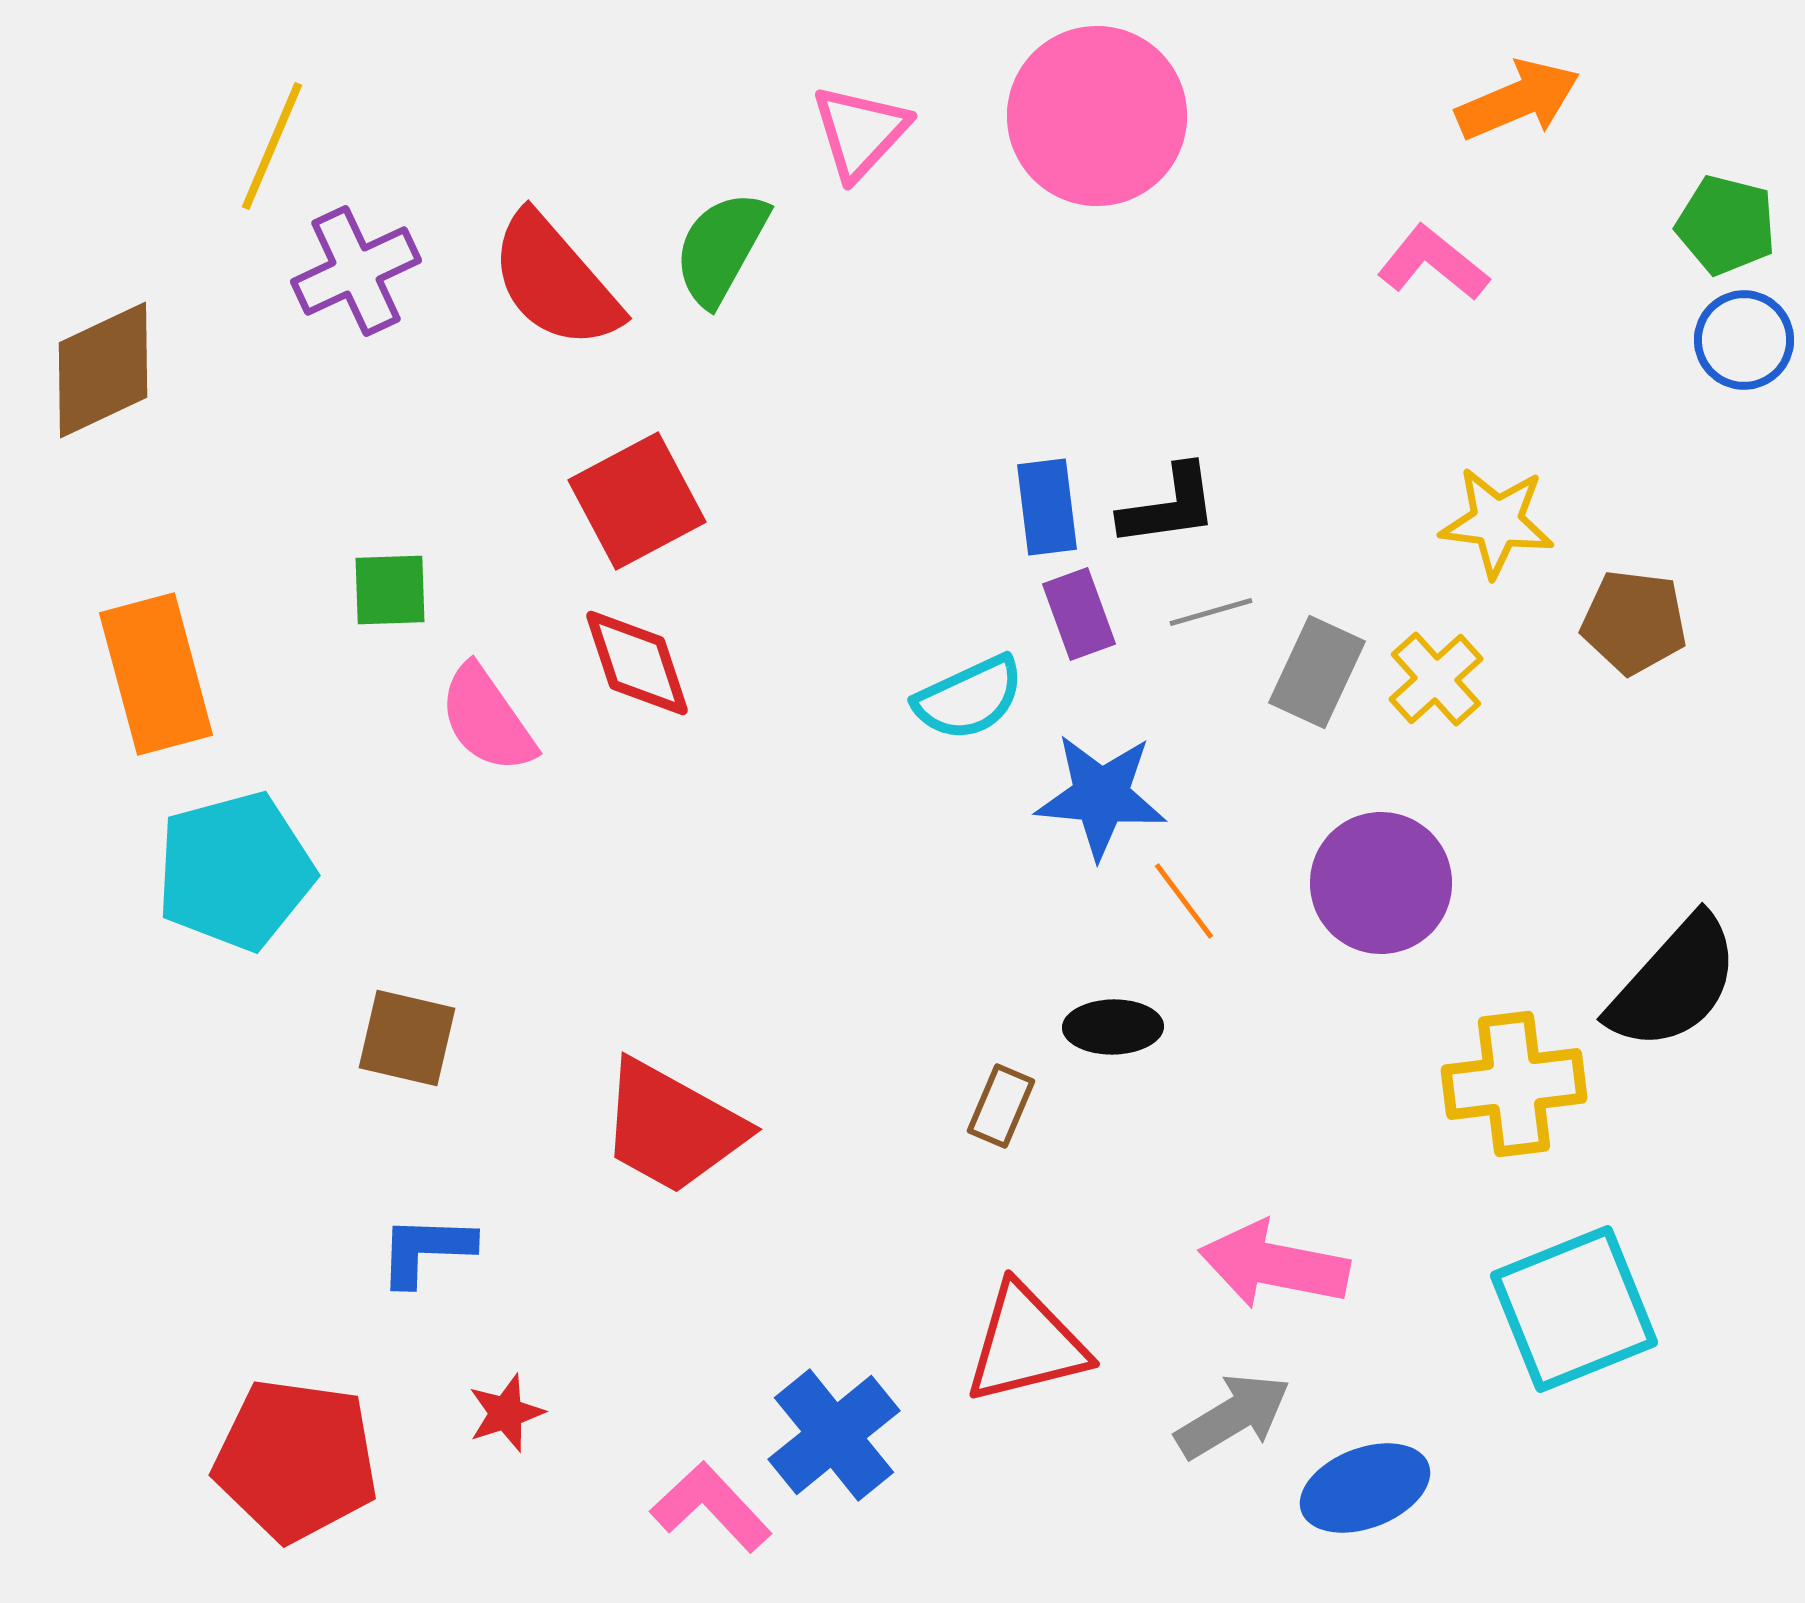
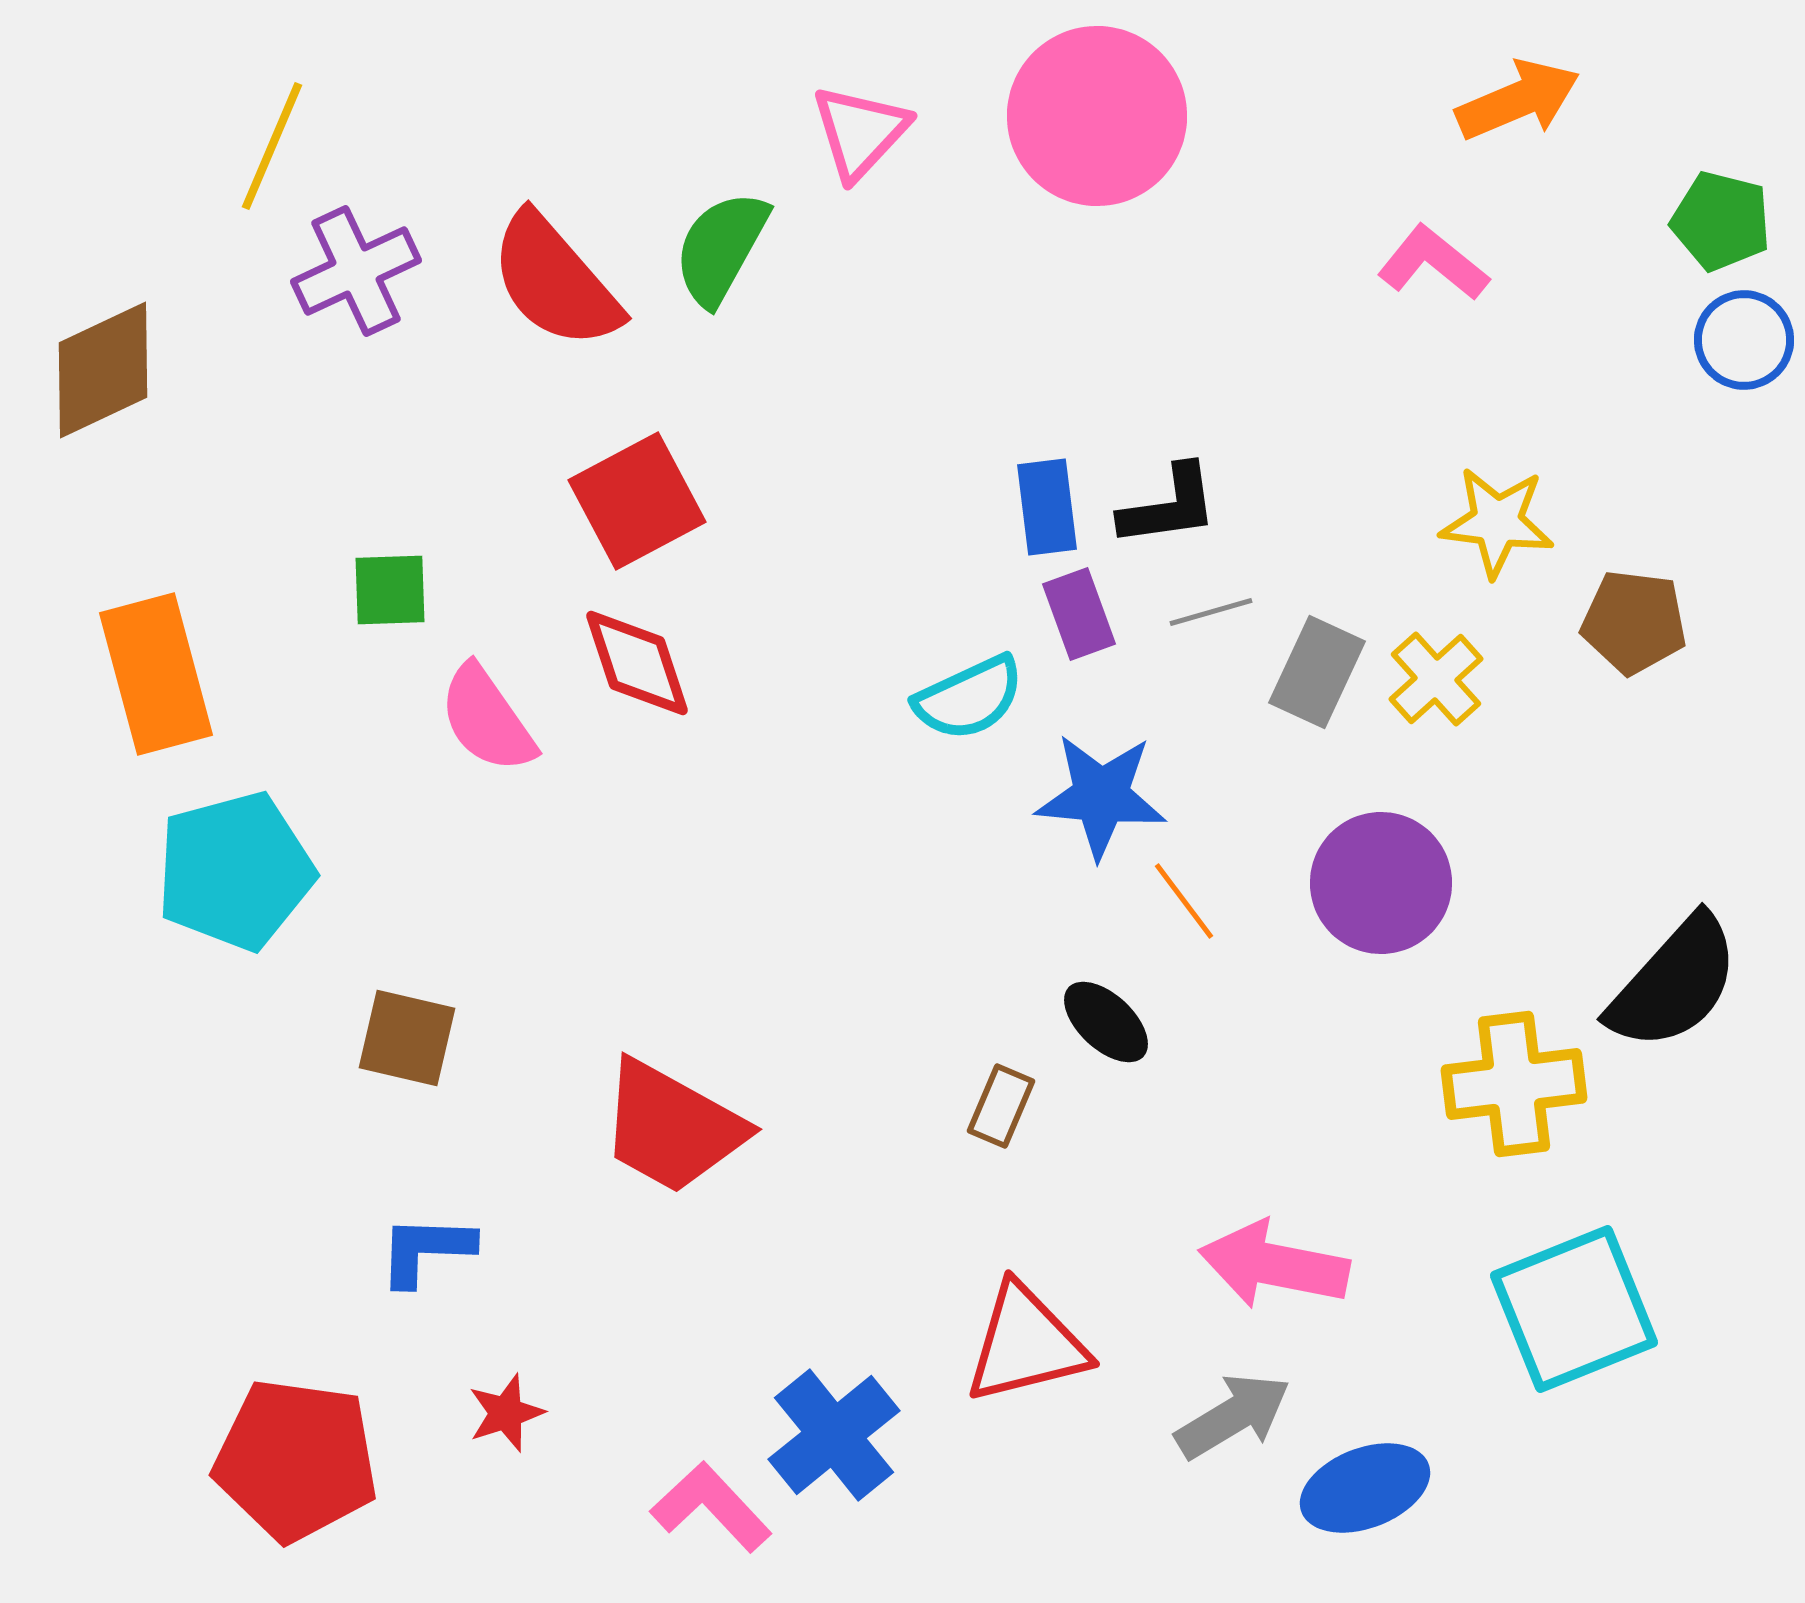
green pentagon at (1726, 225): moved 5 px left, 4 px up
black ellipse at (1113, 1027): moved 7 px left, 5 px up; rotated 44 degrees clockwise
